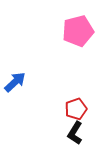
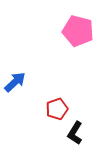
pink pentagon: rotated 28 degrees clockwise
red pentagon: moved 19 px left
